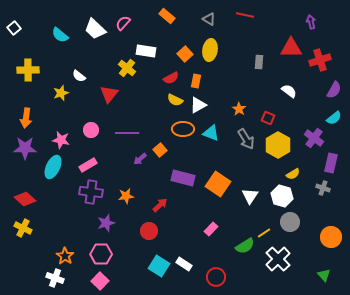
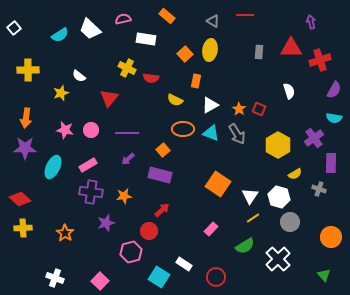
red line at (245, 15): rotated 12 degrees counterclockwise
gray triangle at (209, 19): moved 4 px right, 2 px down
pink semicircle at (123, 23): moved 4 px up; rotated 35 degrees clockwise
white trapezoid at (95, 29): moved 5 px left
cyan semicircle at (60, 35): rotated 72 degrees counterclockwise
white rectangle at (146, 51): moved 12 px up
gray rectangle at (259, 62): moved 10 px up
yellow cross at (127, 68): rotated 12 degrees counterclockwise
red semicircle at (171, 78): moved 20 px left; rotated 35 degrees clockwise
white semicircle at (289, 91): rotated 35 degrees clockwise
red triangle at (109, 94): moved 4 px down
white triangle at (198, 105): moved 12 px right
red square at (268, 118): moved 9 px left, 9 px up
cyan semicircle at (334, 118): rotated 49 degrees clockwise
purple cross at (314, 138): rotated 18 degrees clockwise
gray arrow at (246, 139): moved 9 px left, 5 px up
pink star at (61, 140): moved 4 px right, 10 px up
orange square at (160, 150): moved 3 px right
purple arrow at (140, 159): moved 12 px left
purple rectangle at (331, 163): rotated 12 degrees counterclockwise
yellow semicircle at (293, 174): moved 2 px right
purple rectangle at (183, 178): moved 23 px left, 3 px up
gray cross at (323, 188): moved 4 px left, 1 px down
orange star at (126, 196): moved 2 px left
white hexagon at (282, 196): moved 3 px left, 1 px down
red diamond at (25, 199): moved 5 px left
red arrow at (160, 205): moved 2 px right, 5 px down
yellow cross at (23, 228): rotated 30 degrees counterclockwise
yellow line at (264, 233): moved 11 px left, 15 px up
pink hexagon at (101, 254): moved 30 px right, 2 px up; rotated 15 degrees counterclockwise
orange star at (65, 256): moved 23 px up
cyan square at (159, 266): moved 11 px down
